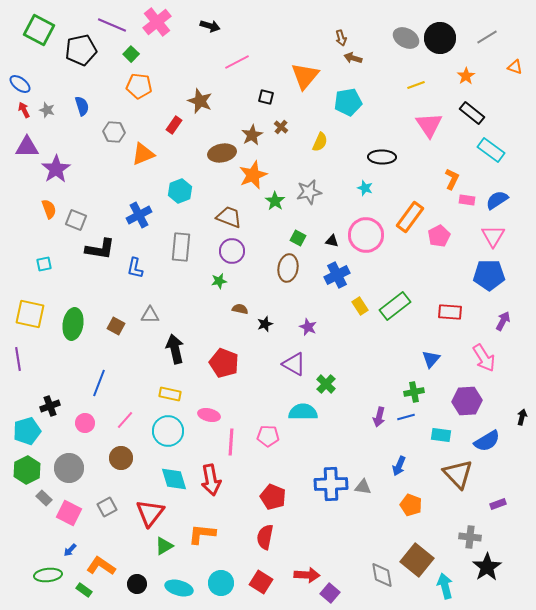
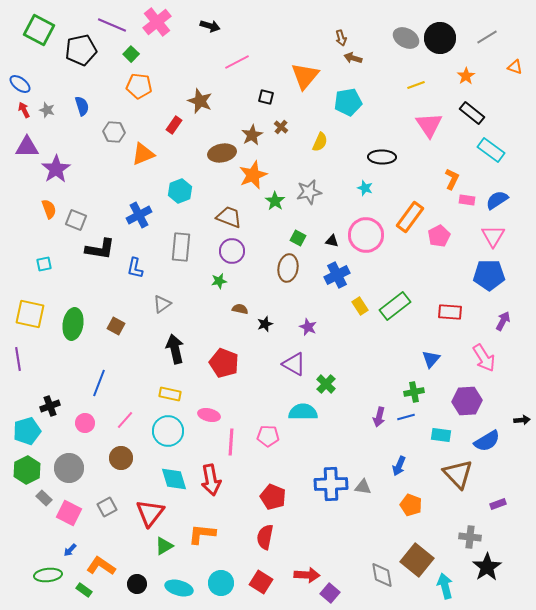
gray triangle at (150, 315): moved 12 px right, 11 px up; rotated 36 degrees counterclockwise
black arrow at (522, 417): moved 3 px down; rotated 70 degrees clockwise
